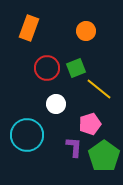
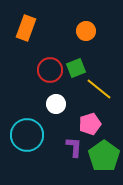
orange rectangle: moved 3 px left
red circle: moved 3 px right, 2 px down
